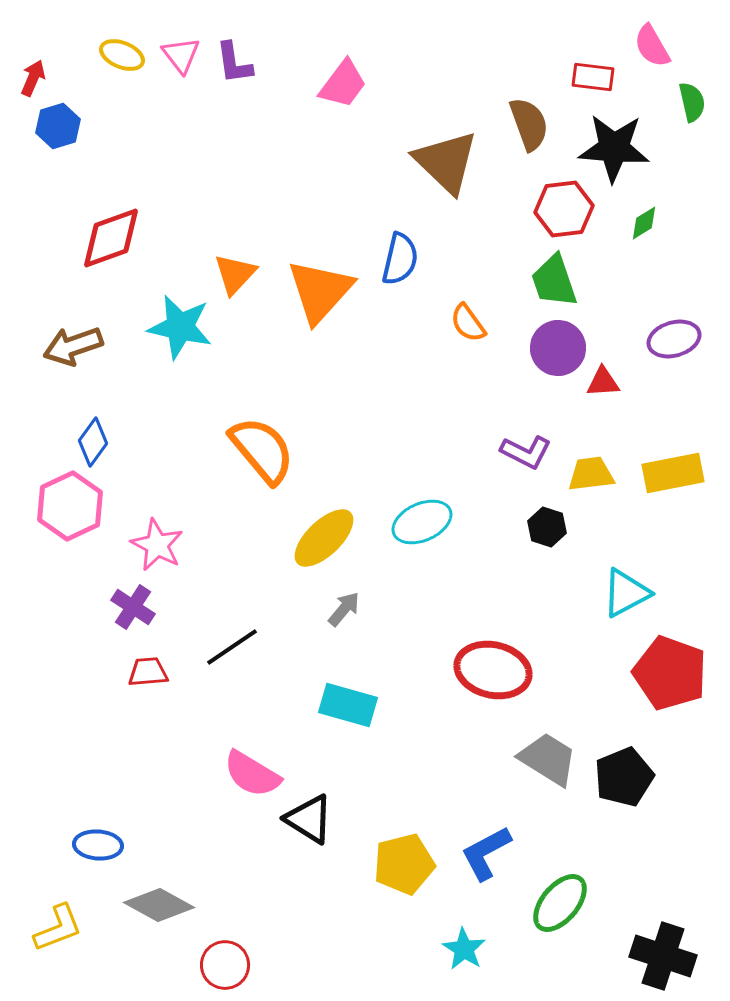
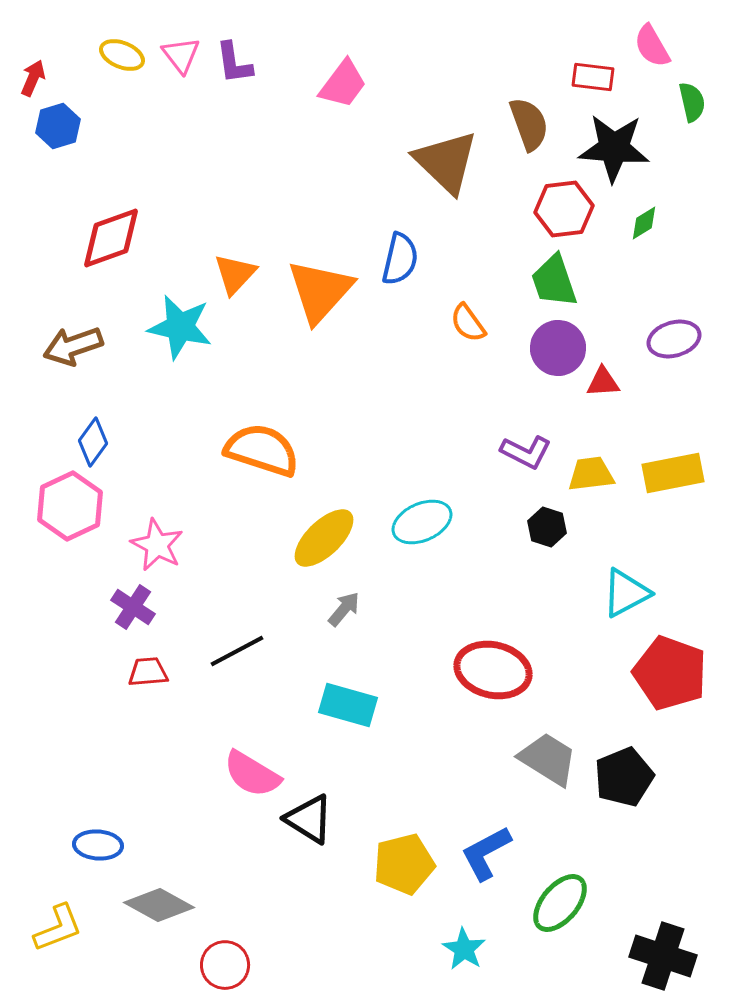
orange semicircle at (262, 450): rotated 32 degrees counterclockwise
black line at (232, 647): moved 5 px right, 4 px down; rotated 6 degrees clockwise
